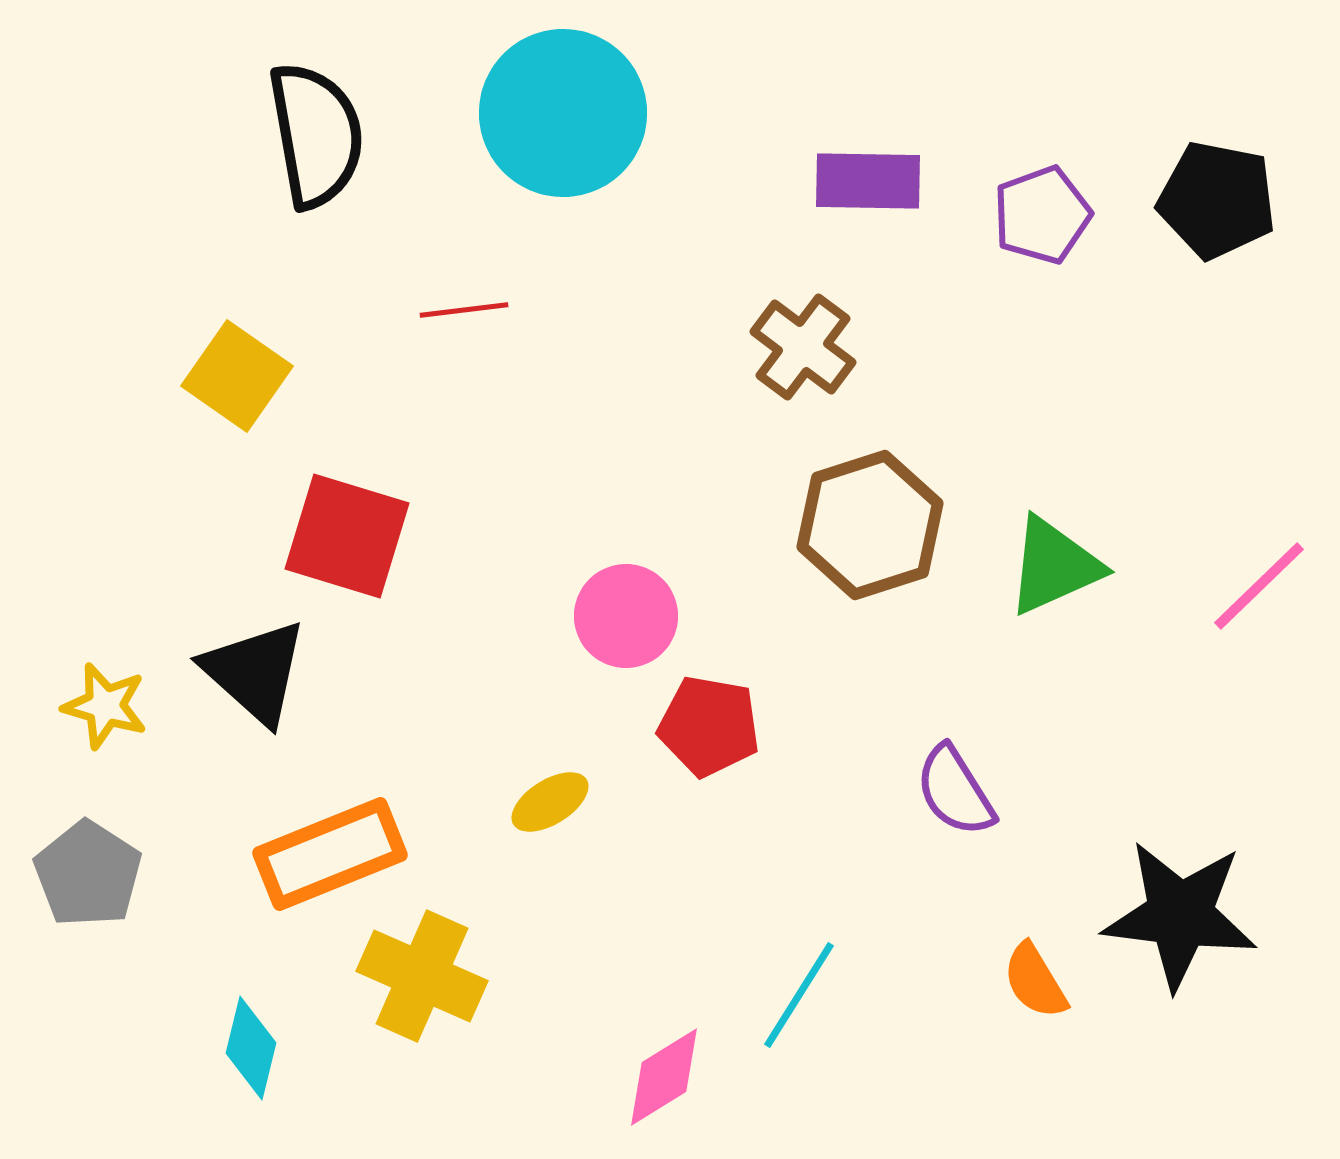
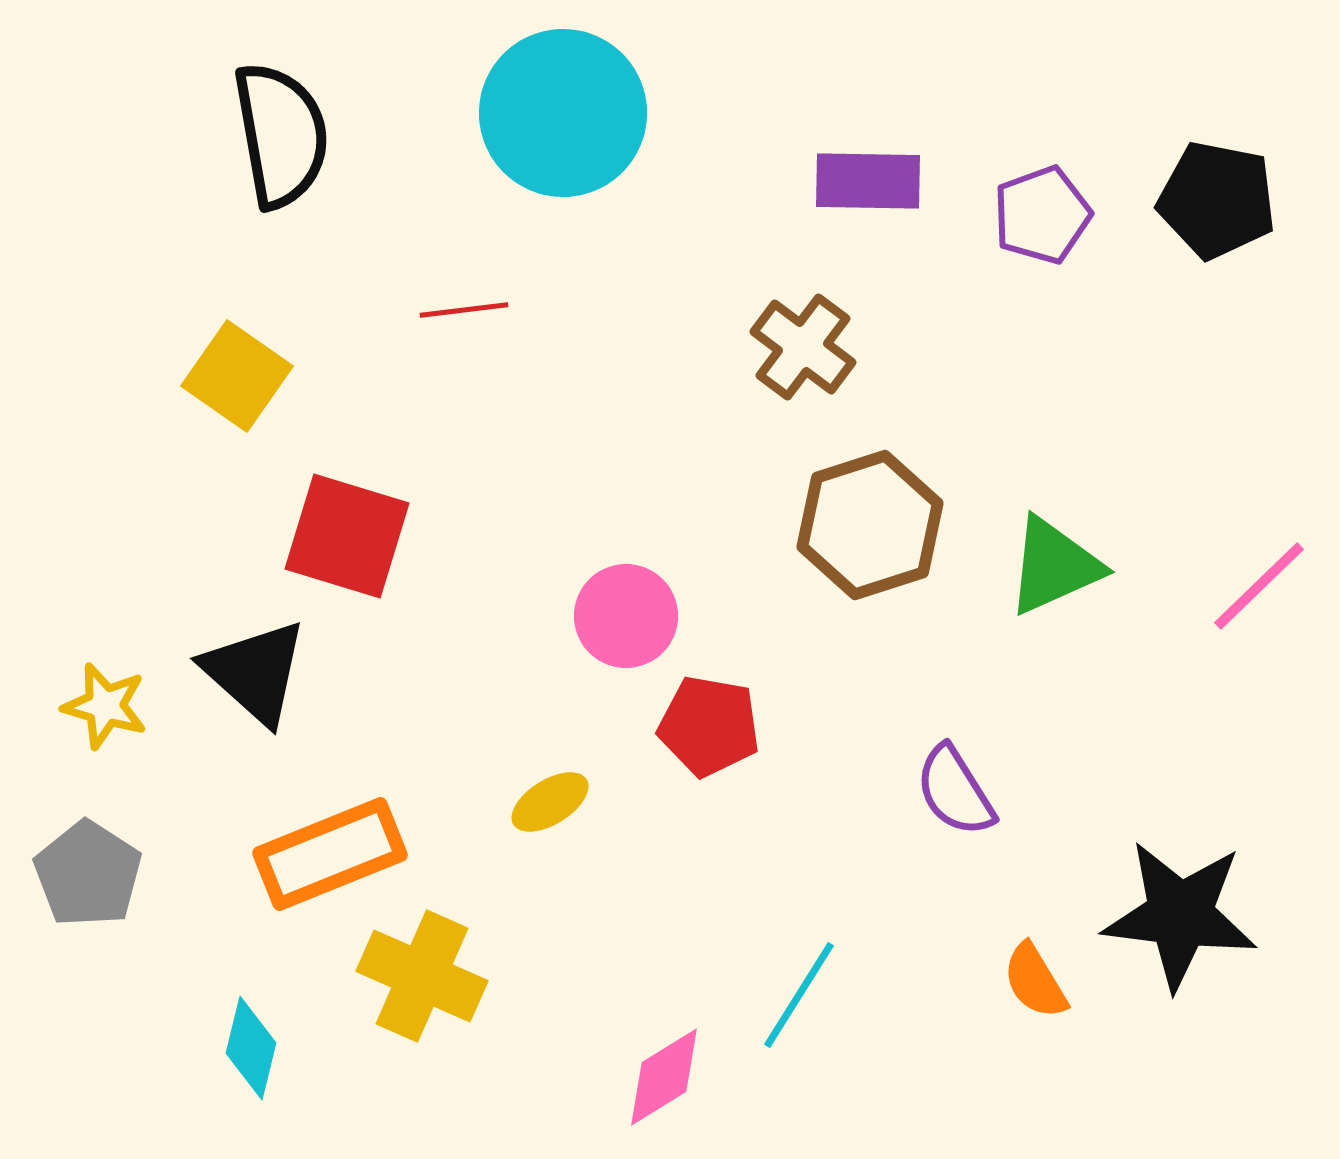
black semicircle: moved 35 px left
